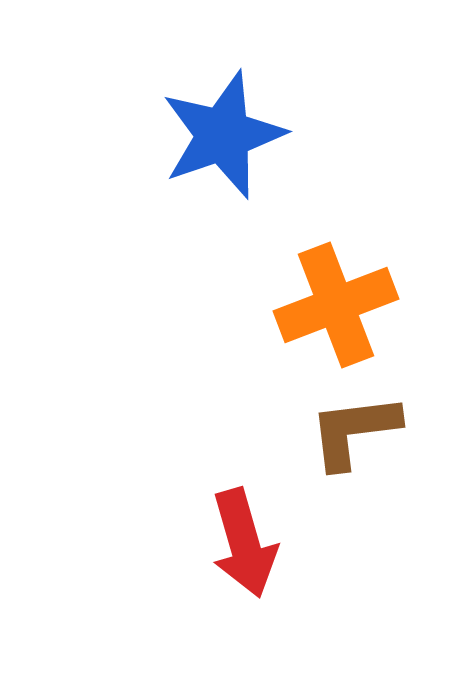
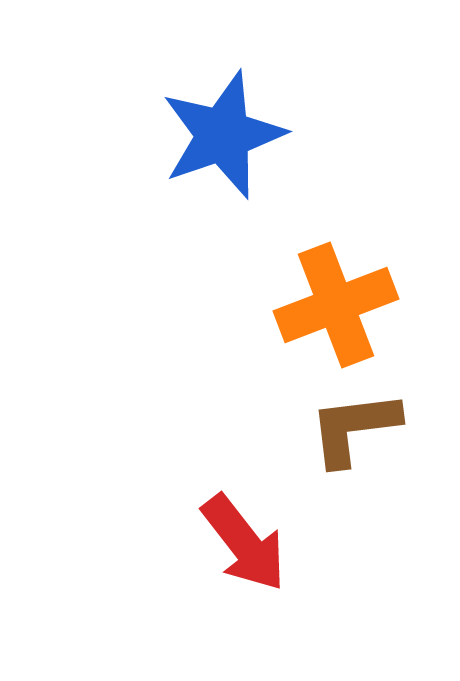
brown L-shape: moved 3 px up
red arrow: rotated 22 degrees counterclockwise
